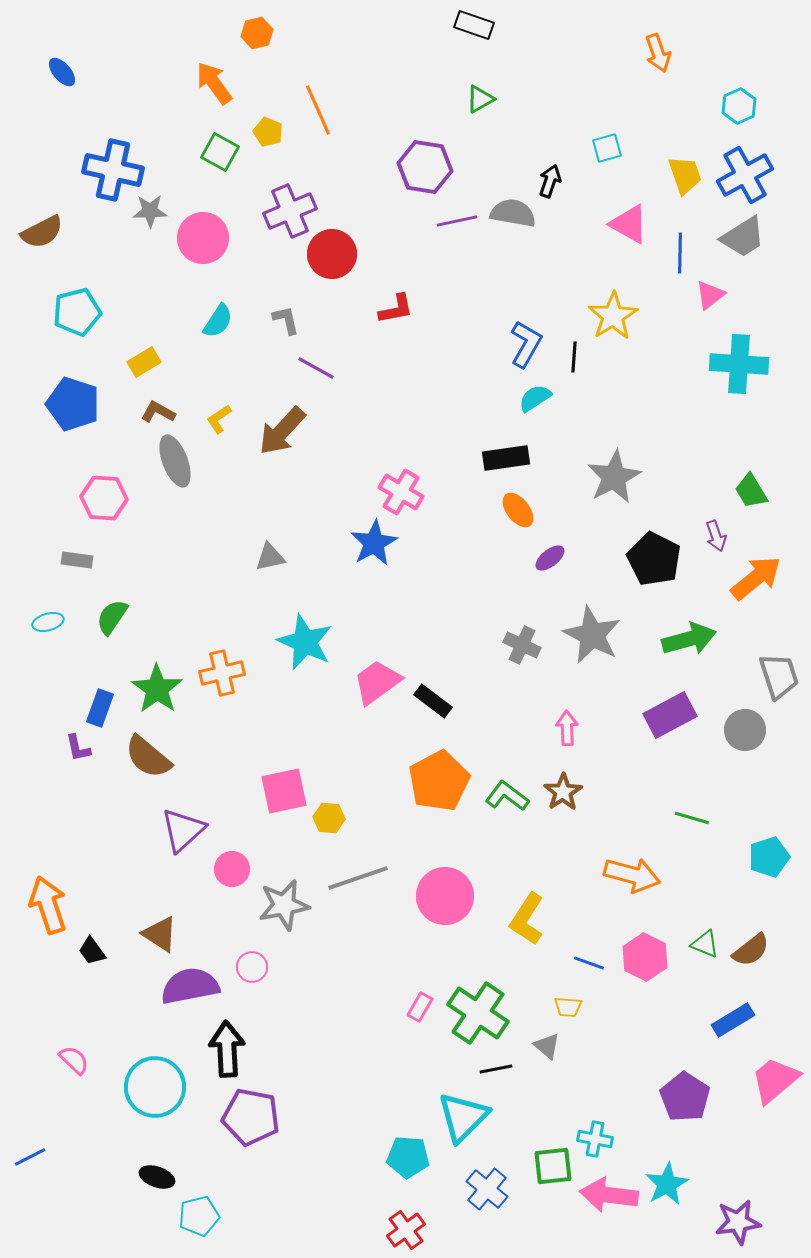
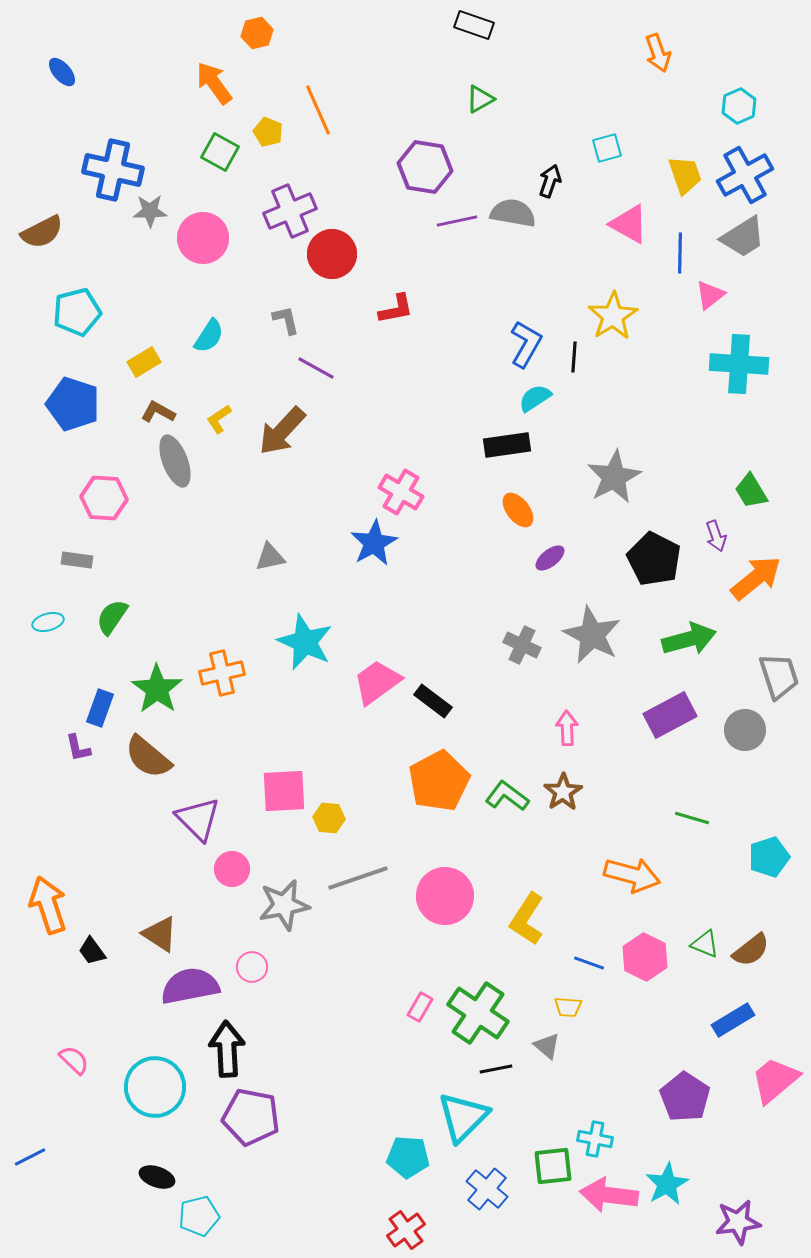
cyan semicircle at (218, 321): moved 9 px left, 15 px down
black rectangle at (506, 458): moved 1 px right, 13 px up
pink square at (284, 791): rotated 9 degrees clockwise
purple triangle at (183, 830): moved 15 px right, 11 px up; rotated 33 degrees counterclockwise
